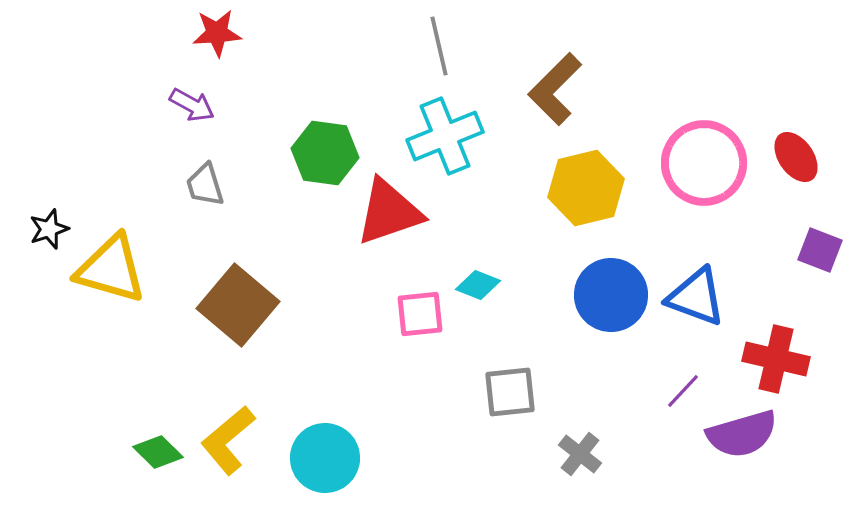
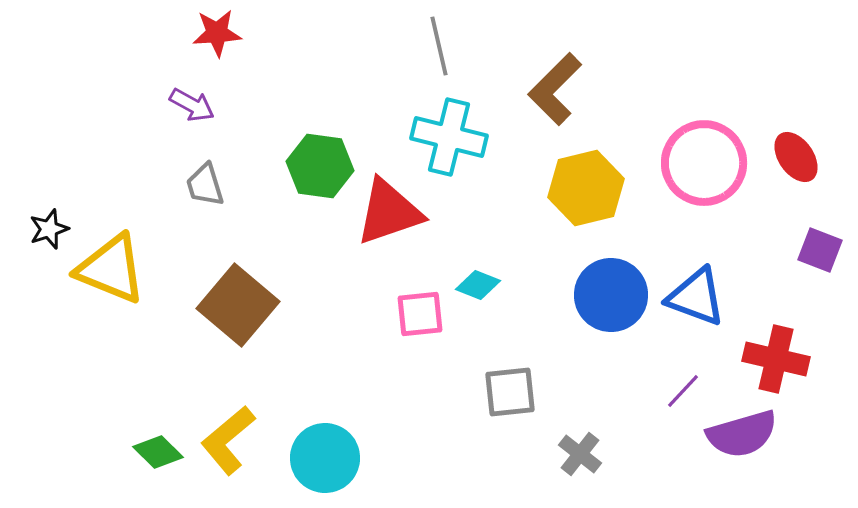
cyan cross: moved 4 px right, 1 px down; rotated 36 degrees clockwise
green hexagon: moved 5 px left, 13 px down
yellow triangle: rotated 6 degrees clockwise
